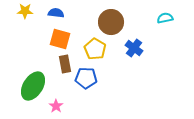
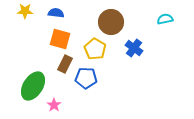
cyan semicircle: moved 1 px down
brown rectangle: rotated 36 degrees clockwise
pink star: moved 2 px left, 1 px up
